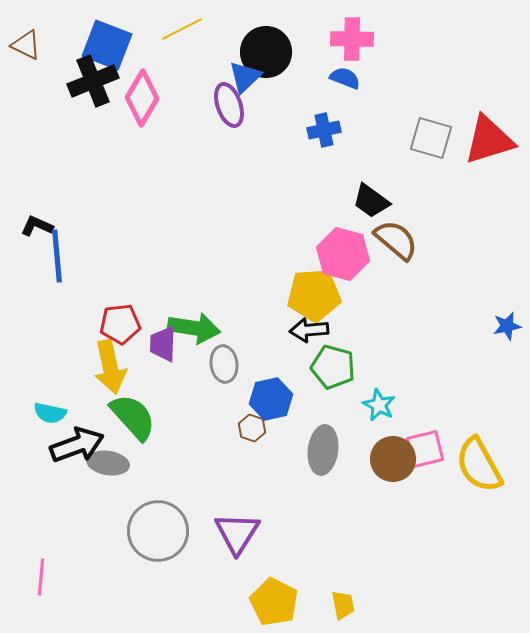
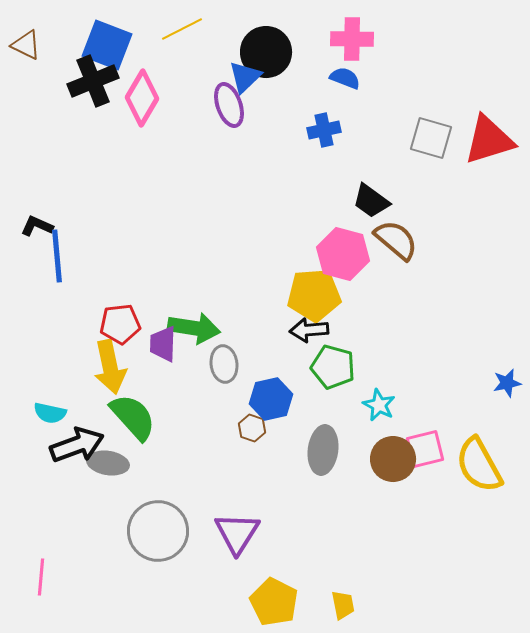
blue star at (507, 326): moved 57 px down
